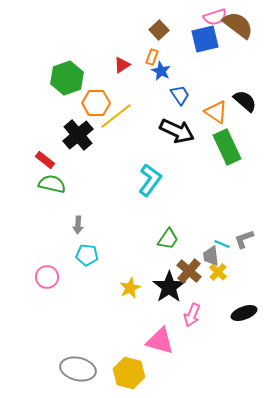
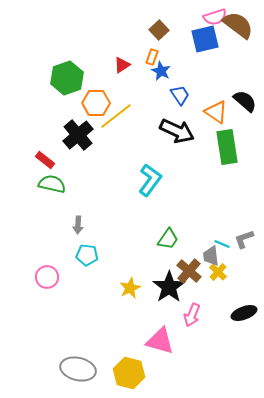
green rectangle: rotated 16 degrees clockwise
